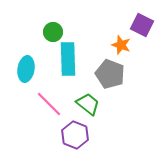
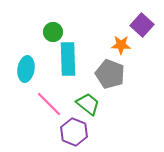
purple square: rotated 15 degrees clockwise
orange star: rotated 18 degrees counterclockwise
purple hexagon: moved 1 px left, 3 px up
